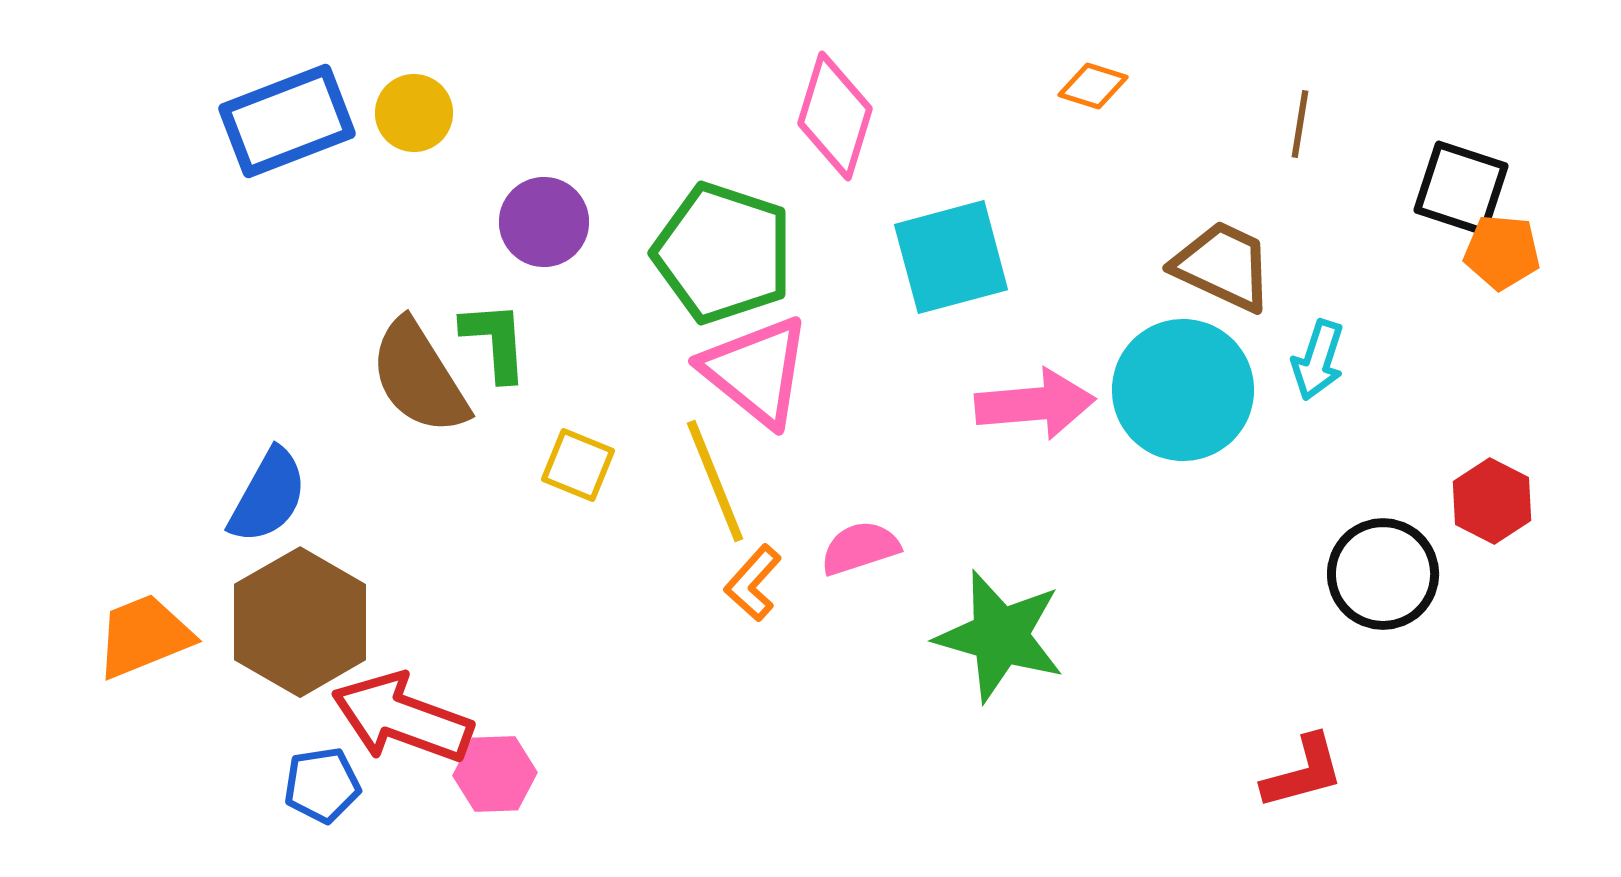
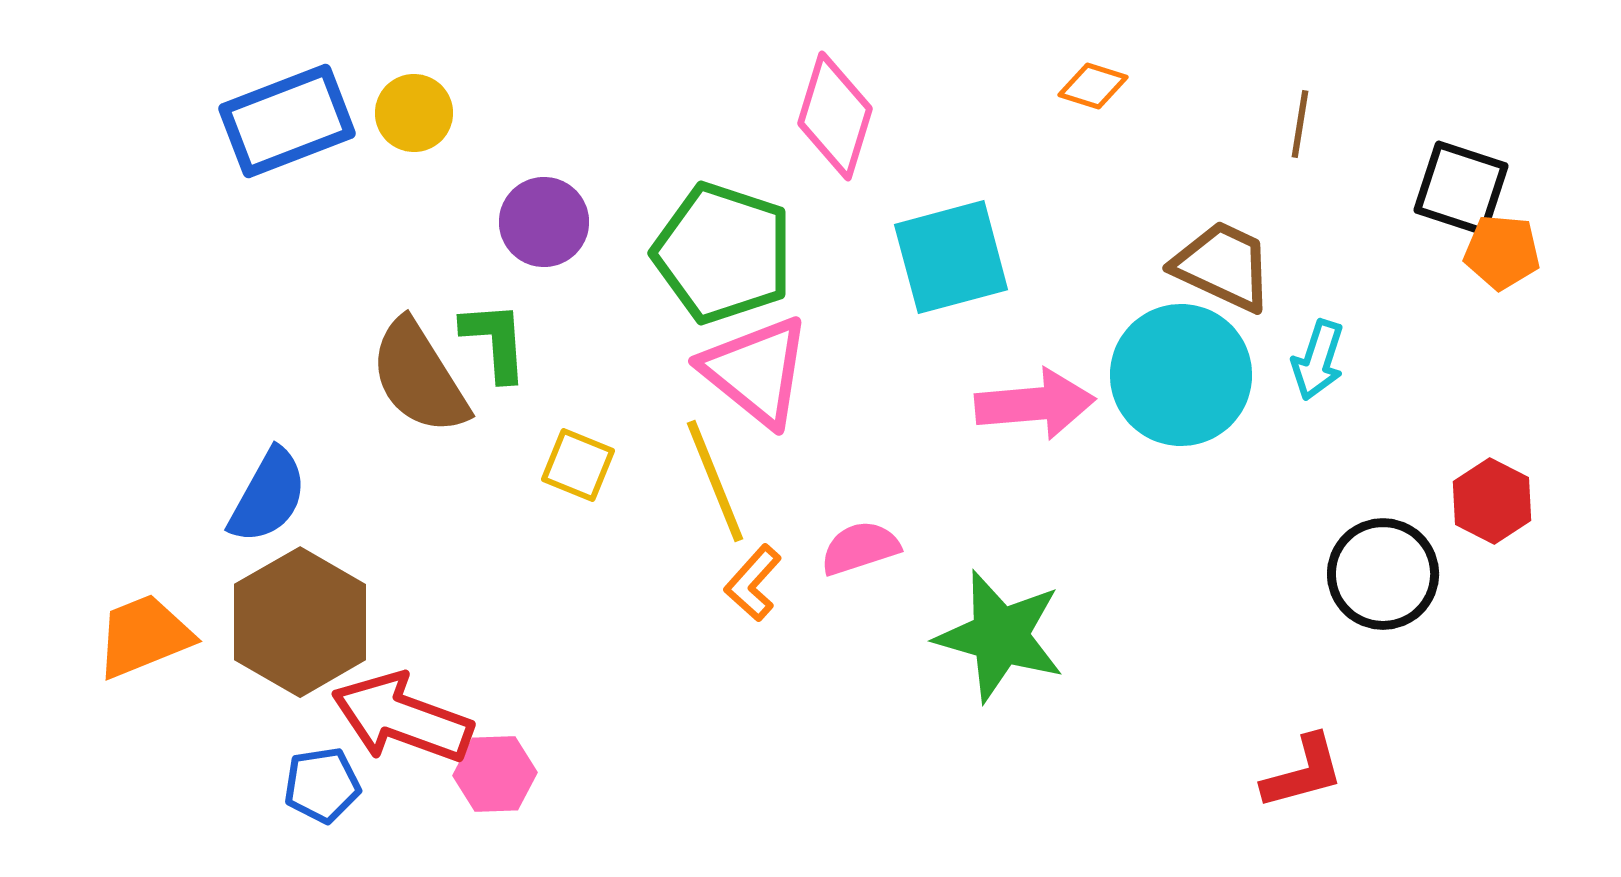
cyan circle: moved 2 px left, 15 px up
